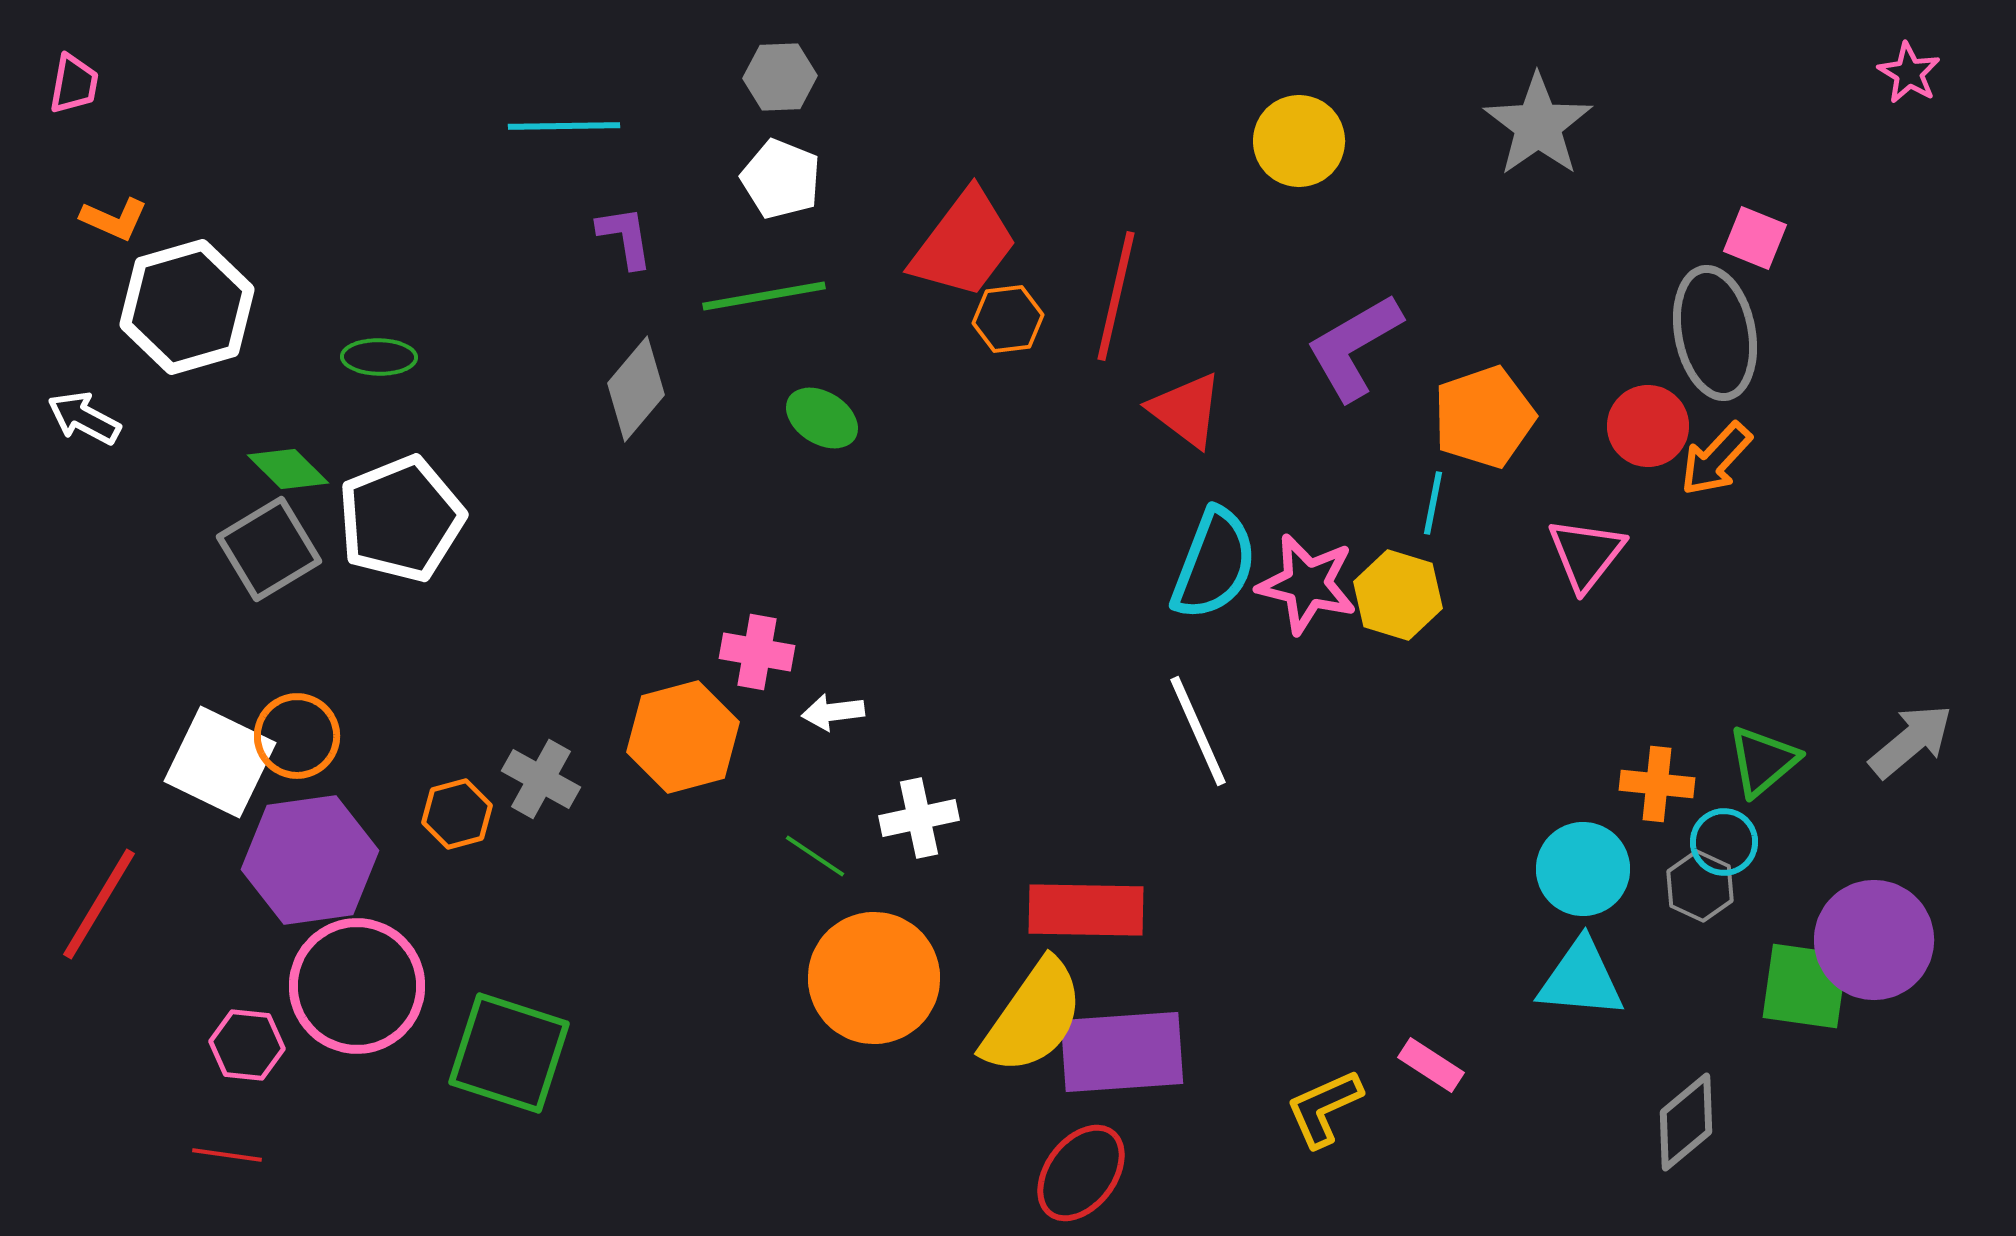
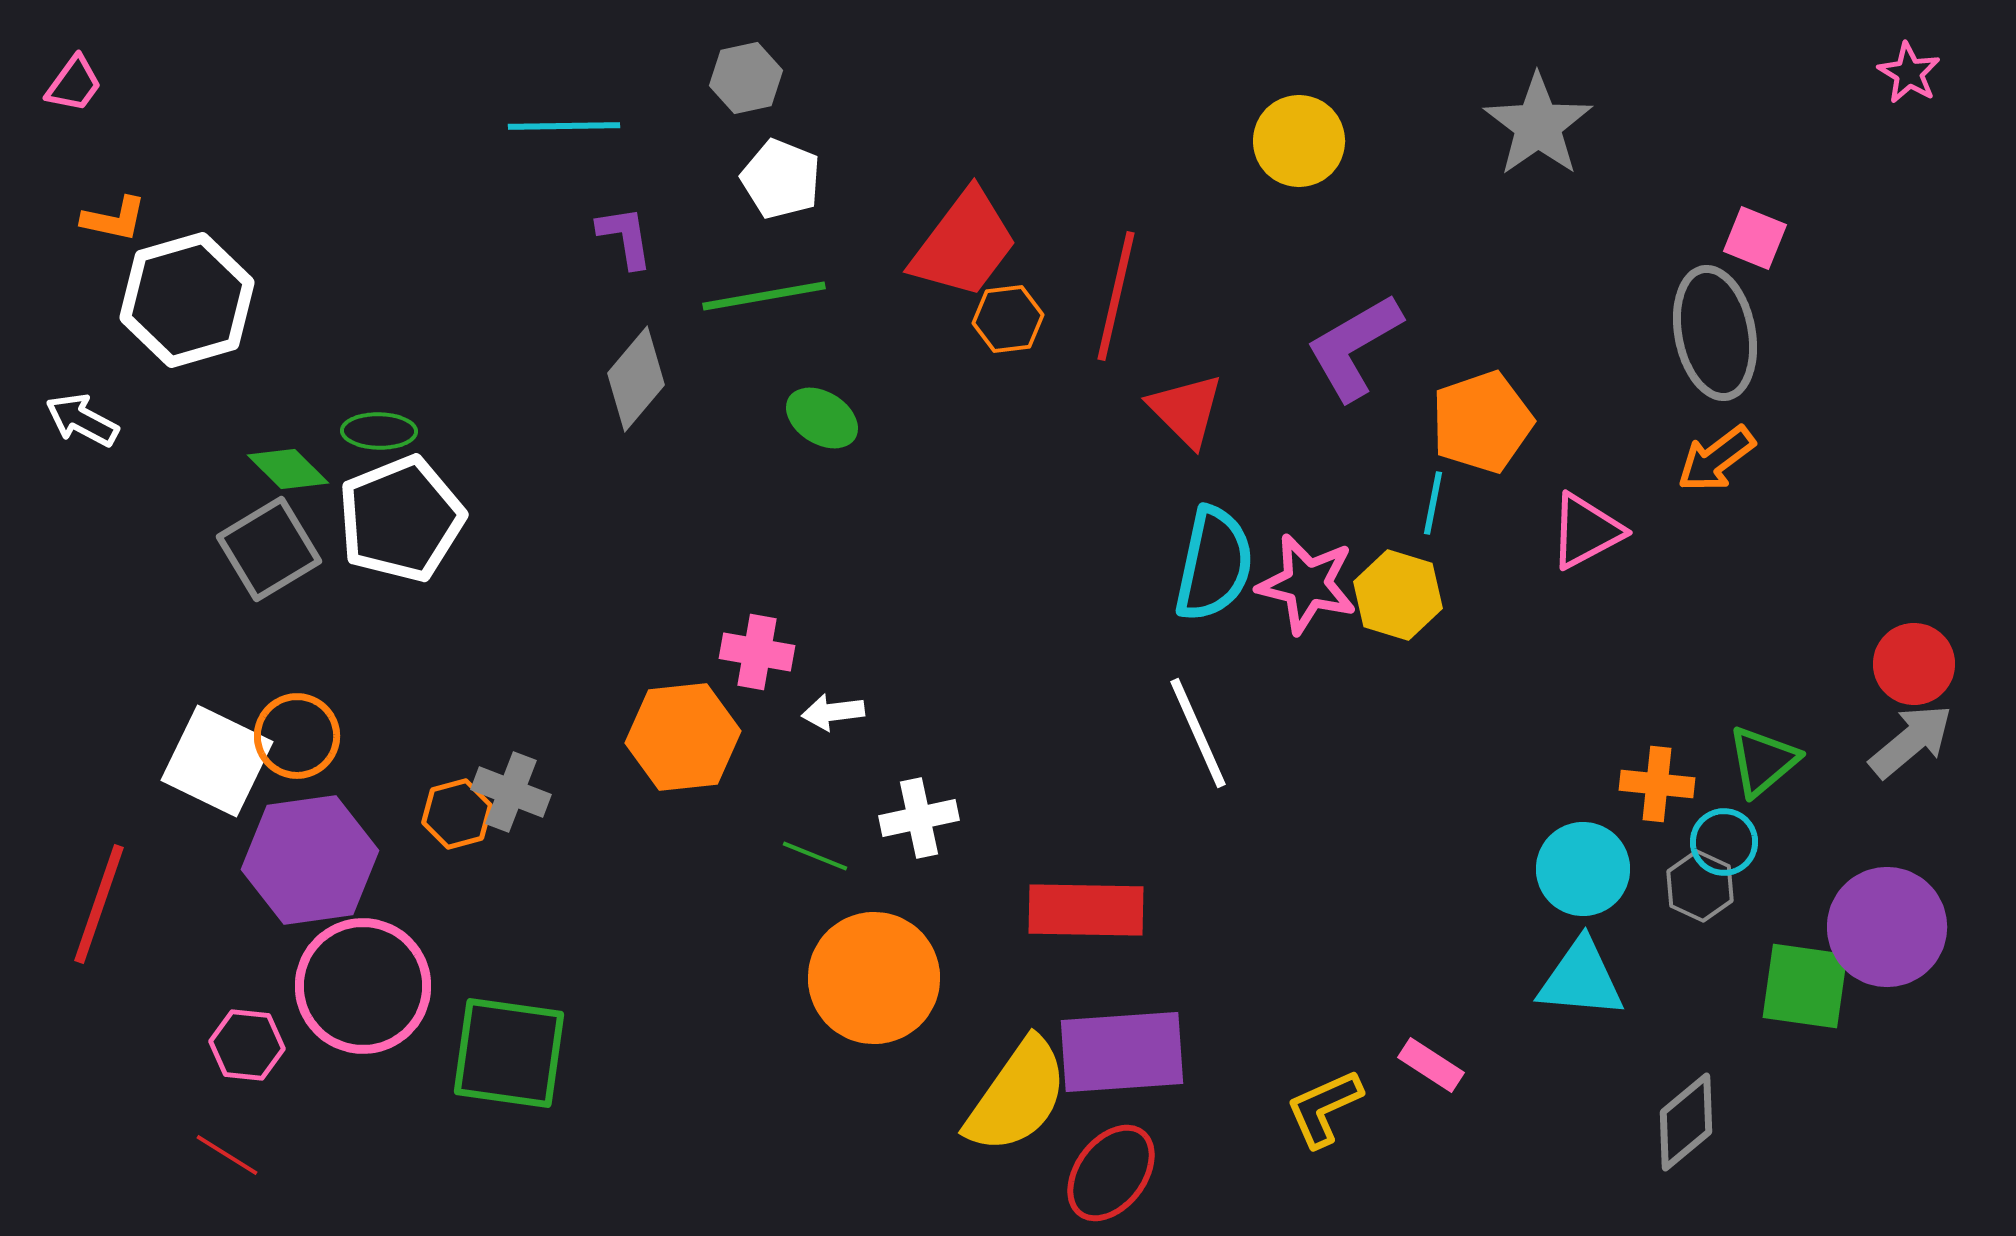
gray hexagon at (780, 77): moved 34 px left, 1 px down; rotated 10 degrees counterclockwise
pink trapezoid at (74, 84): rotated 26 degrees clockwise
orange L-shape at (114, 219): rotated 12 degrees counterclockwise
white hexagon at (187, 307): moved 7 px up
green ellipse at (379, 357): moved 74 px down
gray diamond at (636, 389): moved 10 px up
red triangle at (1186, 410): rotated 8 degrees clockwise
orange pentagon at (1484, 417): moved 2 px left, 5 px down
white arrow at (84, 418): moved 2 px left, 2 px down
red circle at (1648, 426): moved 266 px right, 238 px down
orange arrow at (1716, 459): rotated 10 degrees clockwise
pink triangle at (1586, 554): moved 23 px up; rotated 24 degrees clockwise
cyan semicircle at (1214, 564): rotated 9 degrees counterclockwise
white line at (1198, 731): moved 2 px down
orange hexagon at (683, 737): rotated 9 degrees clockwise
white square at (220, 762): moved 3 px left, 1 px up
gray cross at (541, 779): moved 30 px left, 13 px down; rotated 8 degrees counterclockwise
green line at (815, 856): rotated 12 degrees counterclockwise
red line at (99, 904): rotated 12 degrees counterclockwise
purple circle at (1874, 940): moved 13 px right, 13 px up
pink circle at (357, 986): moved 6 px right
yellow semicircle at (1033, 1017): moved 16 px left, 79 px down
green square at (509, 1053): rotated 10 degrees counterclockwise
red line at (227, 1155): rotated 24 degrees clockwise
red ellipse at (1081, 1173): moved 30 px right
